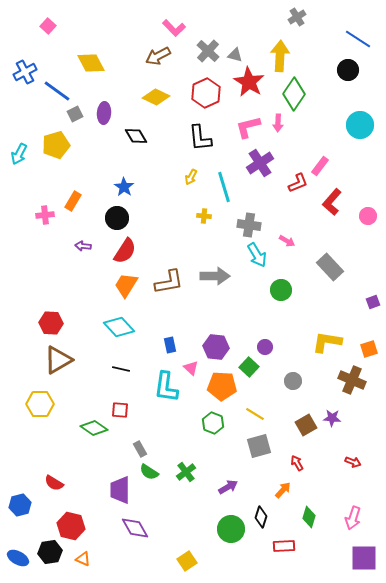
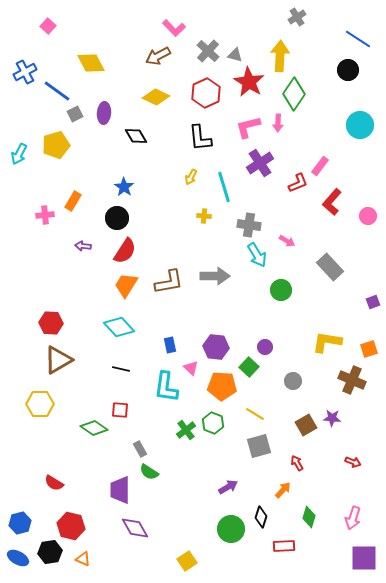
green cross at (186, 472): moved 42 px up
blue hexagon at (20, 505): moved 18 px down
